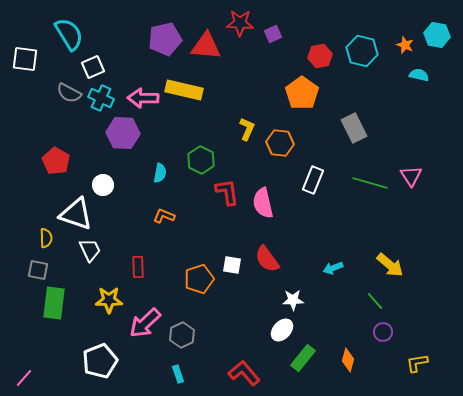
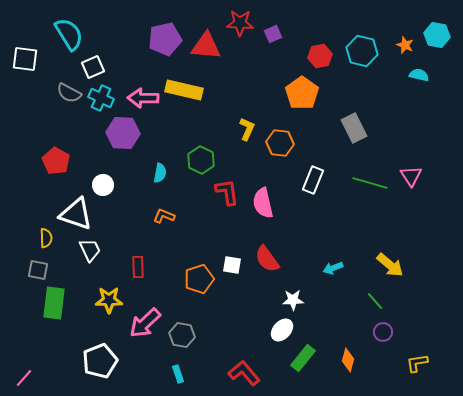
gray hexagon at (182, 335): rotated 25 degrees counterclockwise
